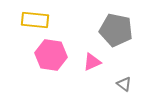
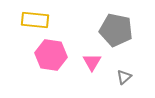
pink triangle: rotated 36 degrees counterclockwise
gray triangle: moved 7 px up; rotated 42 degrees clockwise
